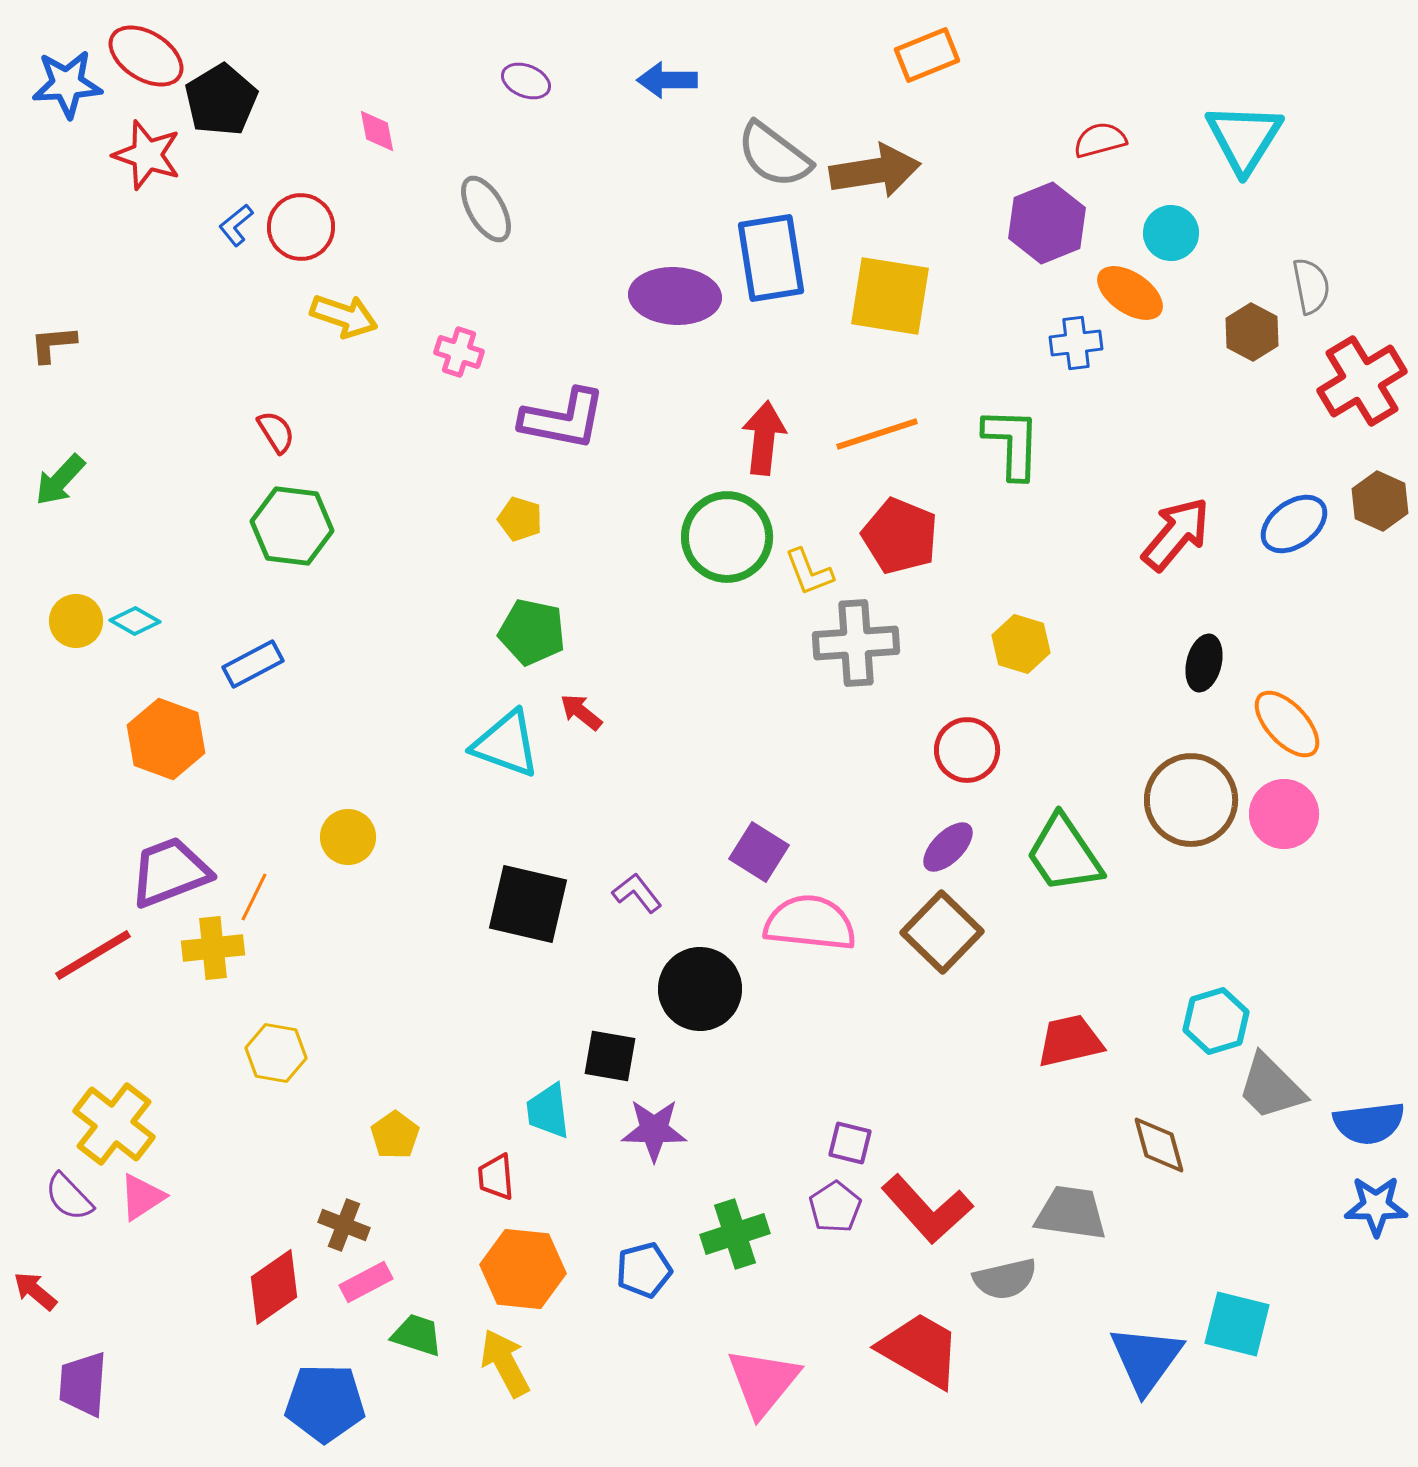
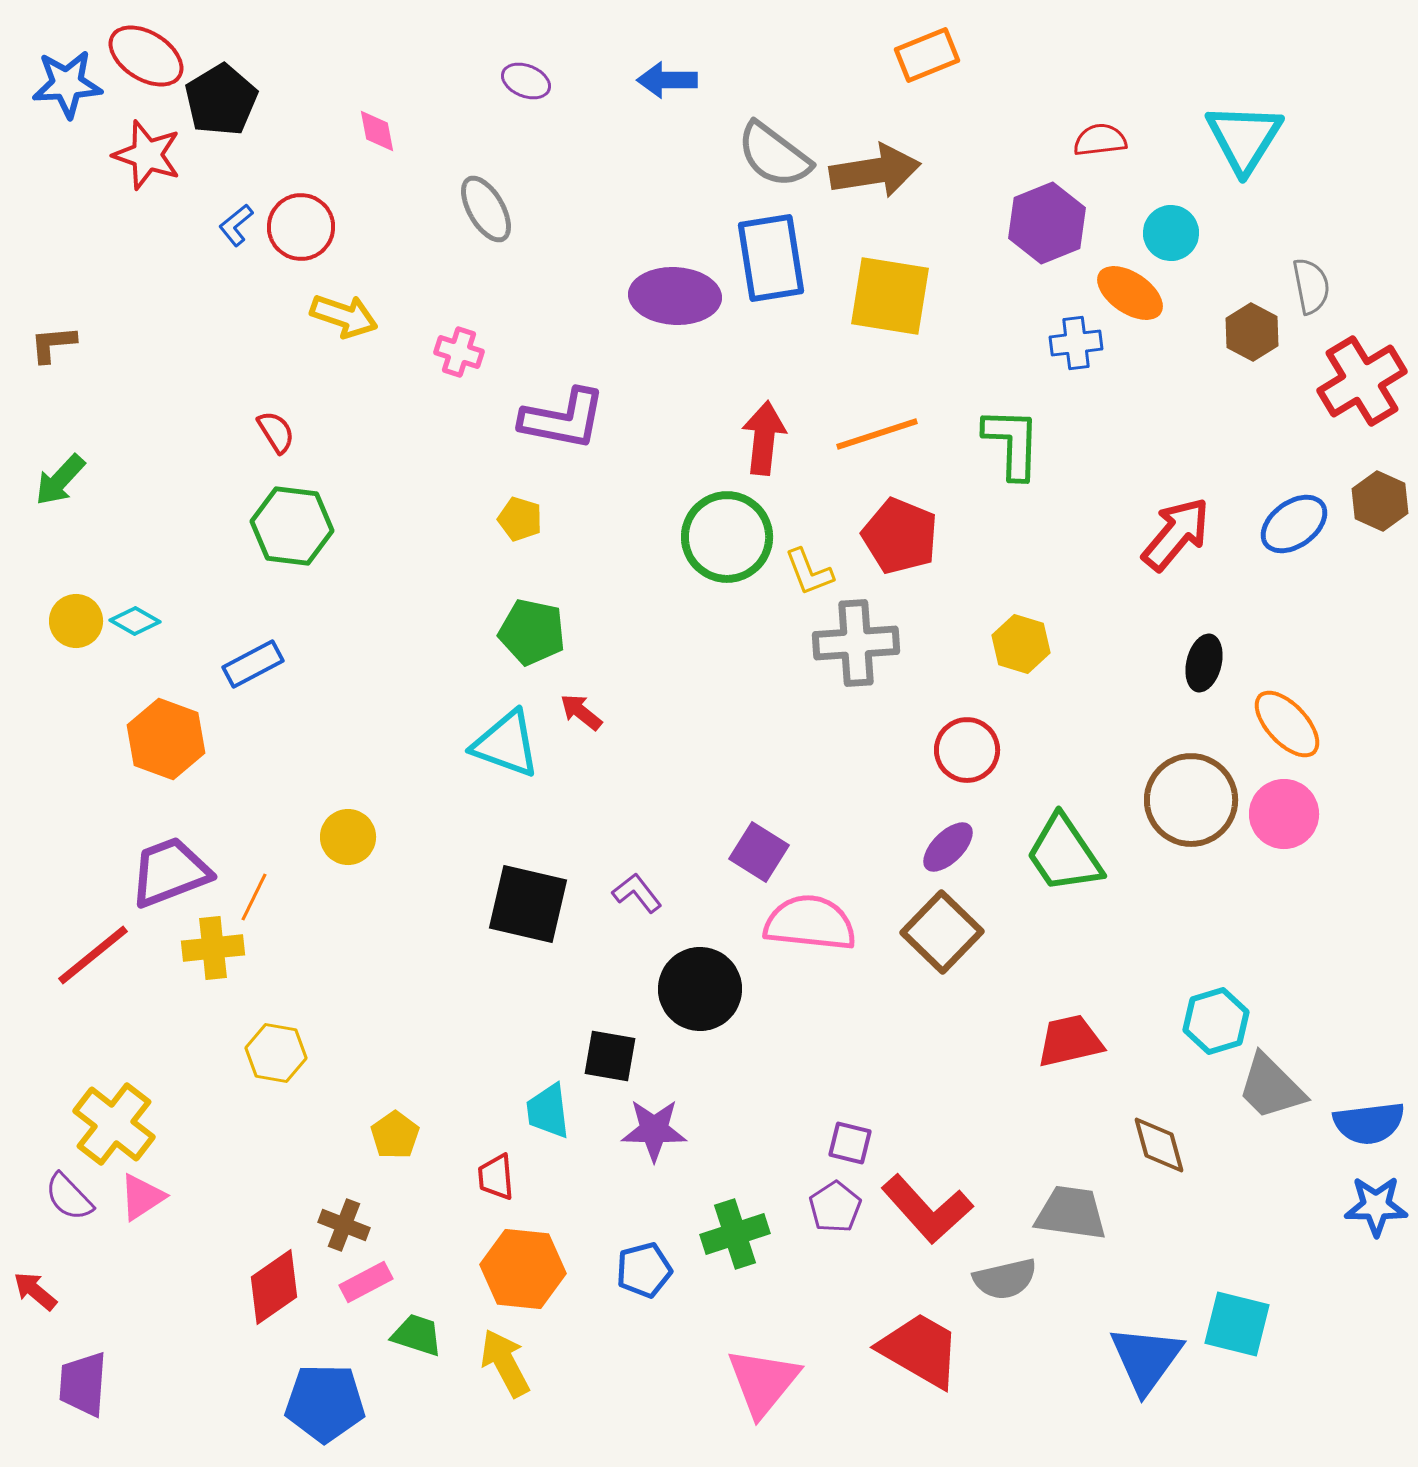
red semicircle at (1100, 140): rotated 8 degrees clockwise
red line at (93, 955): rotated 8 degrees counterclockwise
